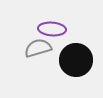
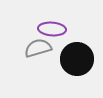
black circle: moved 1 px right, 1 px up
